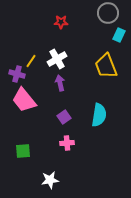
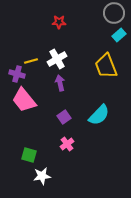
gray circle: moved 6 px right
red star: moved 2 px left
cyan rectangle: rotated 24 degrees clockwise
yellow line: rotated 40 degrees clockwise
cyan semicircle: rotated 35 degrees clockwise
pink cross: moved 1 px down; rotated 32 degrees counterclockwise
green square: moved 6 px right, 4 px down; rotated 21 degrees clockwise
white star: moved 8 px left, 4 px up
